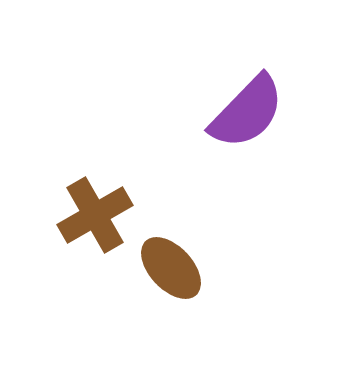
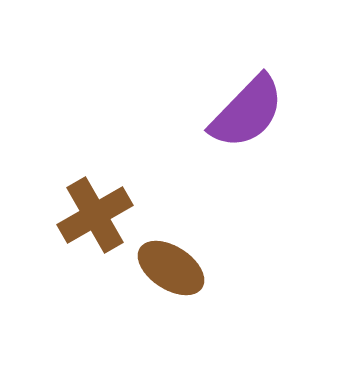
brown ellipse: rotated 14 degrees counterclockwise
